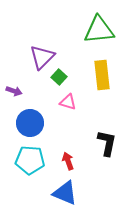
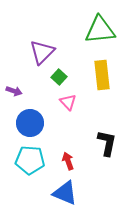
green triangle: moved 1 px right
purple triangle: moved 5 px up
pink triangle: rotated 30 degrees clockwise
